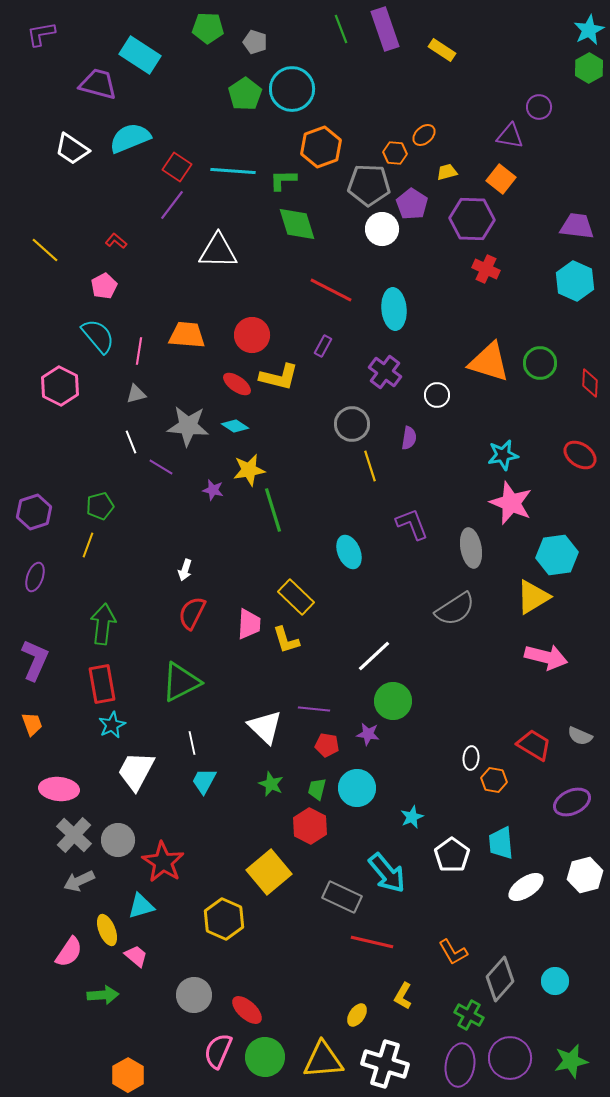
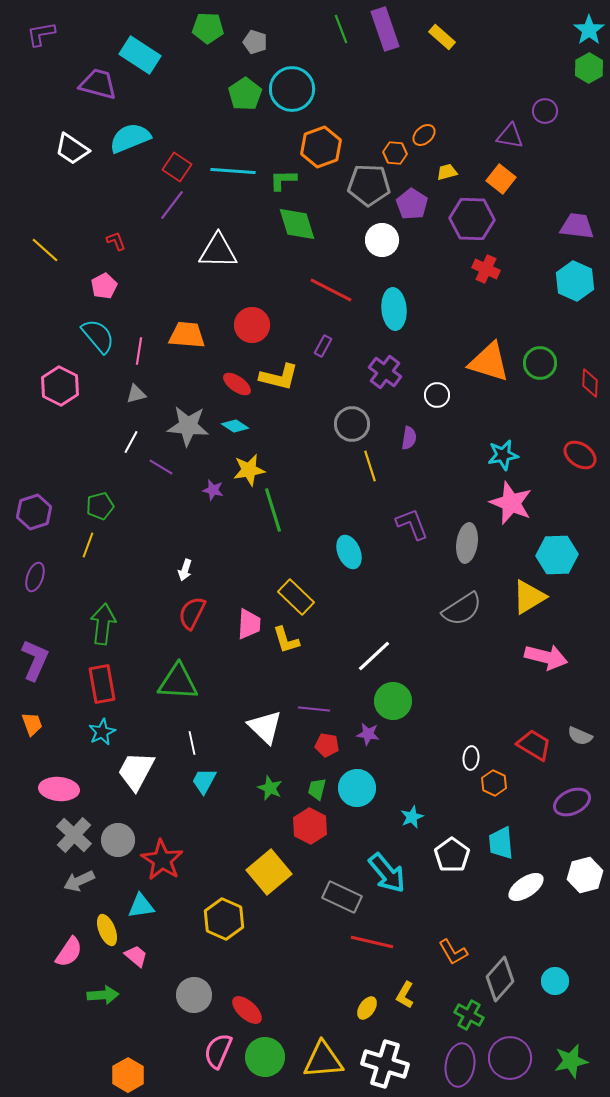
cyan star at (589, 30): rotated 8 degrees counterclockwise
yellow rectangle at (442, 50): moved 13 px up; rotated 8 degrees clockwise
purple circle at (539, 107): moved 6 px right, 4 px down
white circle at (382, 229): moved 11 px down
red L-shape at (116, 241): rotated 30 degrees clockwise
red circle at (252, 335): moved 10 px up
white line at (131, 442): rotated 50 degrees clockwise
gray ellipse at (471, 548): moved 4 px left, 5 px up; rotated 18 degrees clockwise
cyan hexagon at (557, 555): rotated 6 degrees clockwise
yellow triangle at (533, 597): moved 4 px left
gray semicircle at (455, 609): moved 7 px right
green triangle at (181, 682): moved 3 px left; rotated 30 degrees clockwise
cyan star at (112, 725): moved 10 px left, 7 px down
orange hexagon at (494, 780): moved 3 px down; rotated 15 degrees clockwise
green star at (271, 784): moved 1 px left, 4 px down
red star at (163, 862): moved 1 px left, 2 px up
cyan triangle at (141, 906): rotated 8 degrees clockwise
yellow L-shape at (403, 996): moved 2 px right, 1 px up
yellow ellipse at (357, 1015): moved 10 px right, 7 px up
